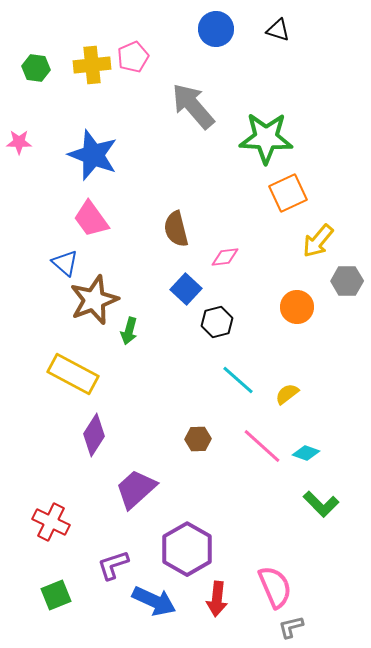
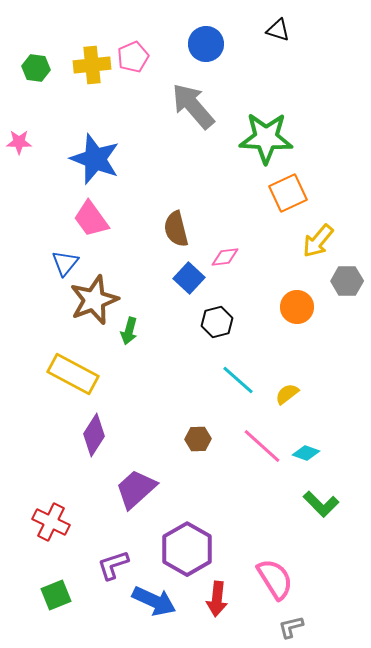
blue circle: moved 10 px left, 15 px down
blue star: moved 2 px right, 4 px down
blue triangle: rotated 28 degrees clockwise
blue square: moved 3 px right, 11 px up
pink semicircle: moved 8 px up; rotated 9 degrees counterclockwise
